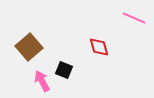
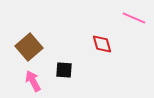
red diamond: moved 3 px right, 3 px up
black square: rotated 18 degrees counterclockwise
pink arrow: moved 9 px left
